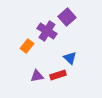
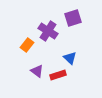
purple square: moved 6 px right, 1 px down; rotated 24 degrees clockwise
purple cross: moved 1 px right
orange rectangle: moved 1 px up
purple triangle: moved 5 px up; rotated 48 degrees clockwise
